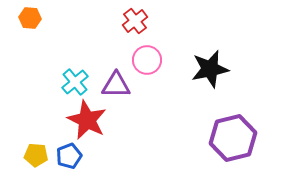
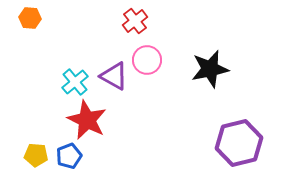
purple triangle: moved 2 px left, 9 px up; rotated 28 degrees clockwise
purple hexagon: moved 6 px right, 5 px down
